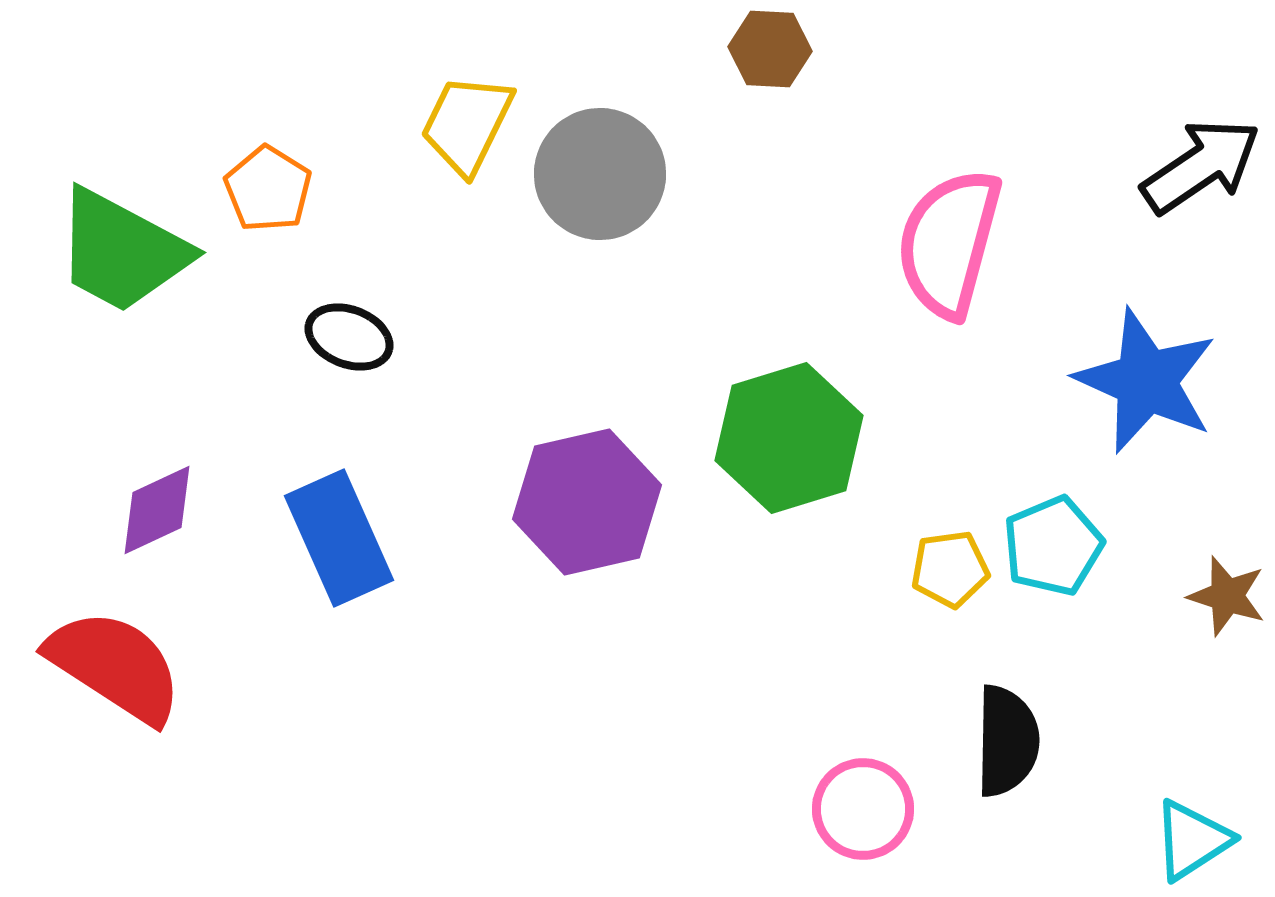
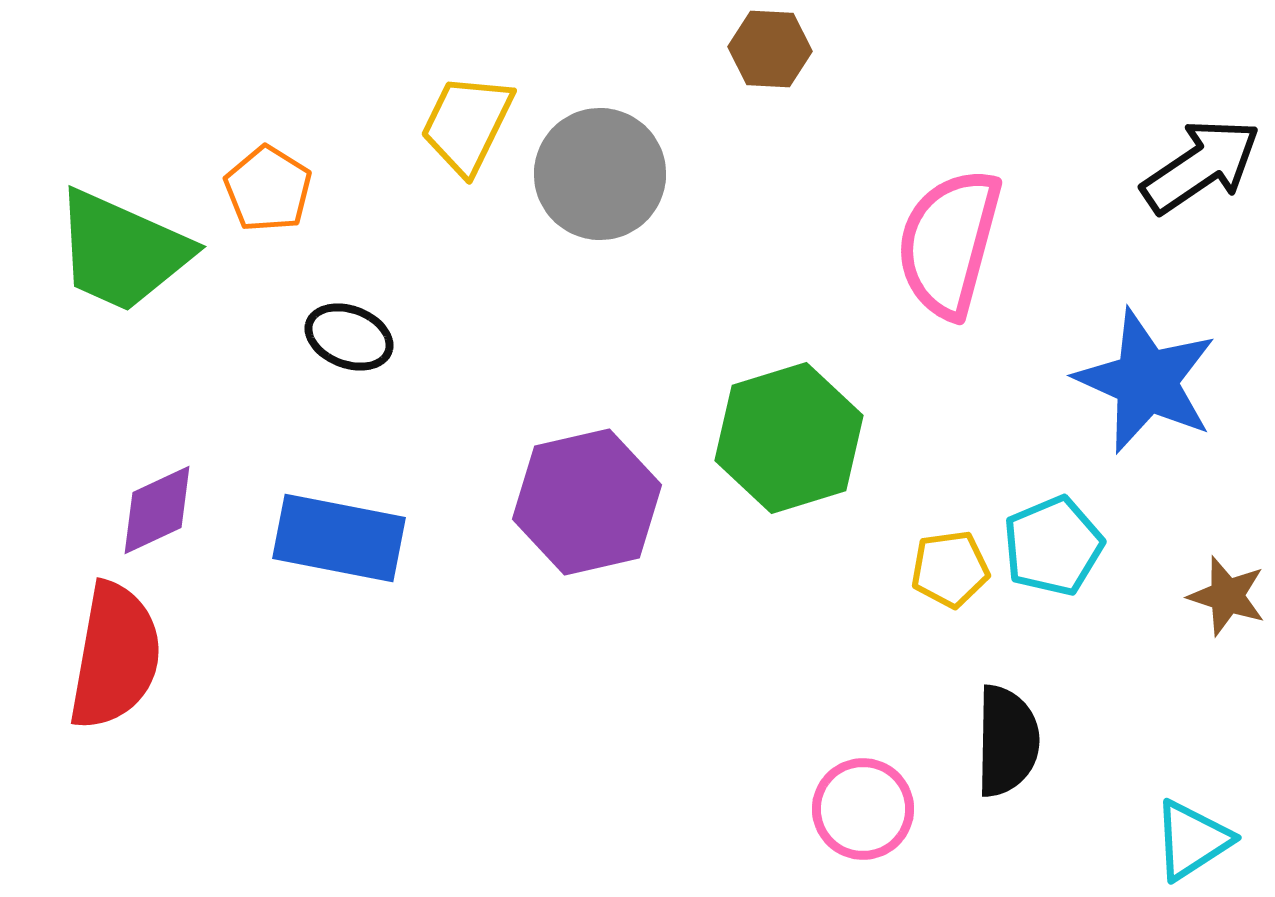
green trapezoid: rotated 4 degrees counterclockwise
blue rectangle: rotated 55 degrees counterclockwise
red semicircle: moved 10 px up; rotated 67 degrees clockwise
